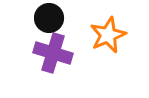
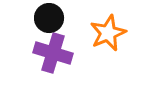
orange star: moved 2 px up
